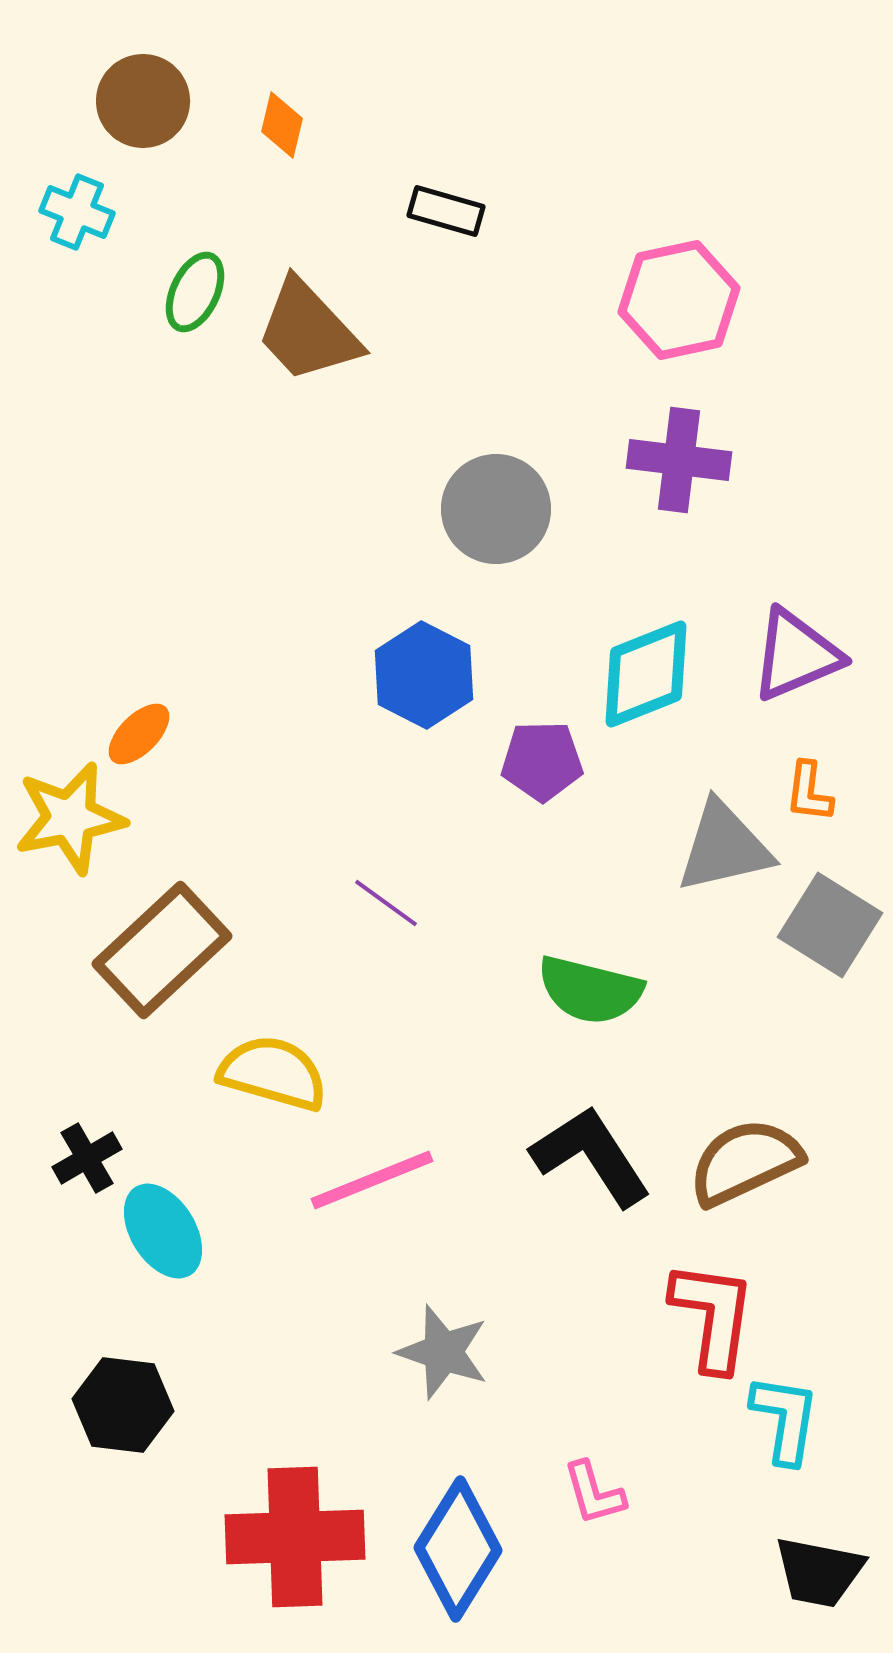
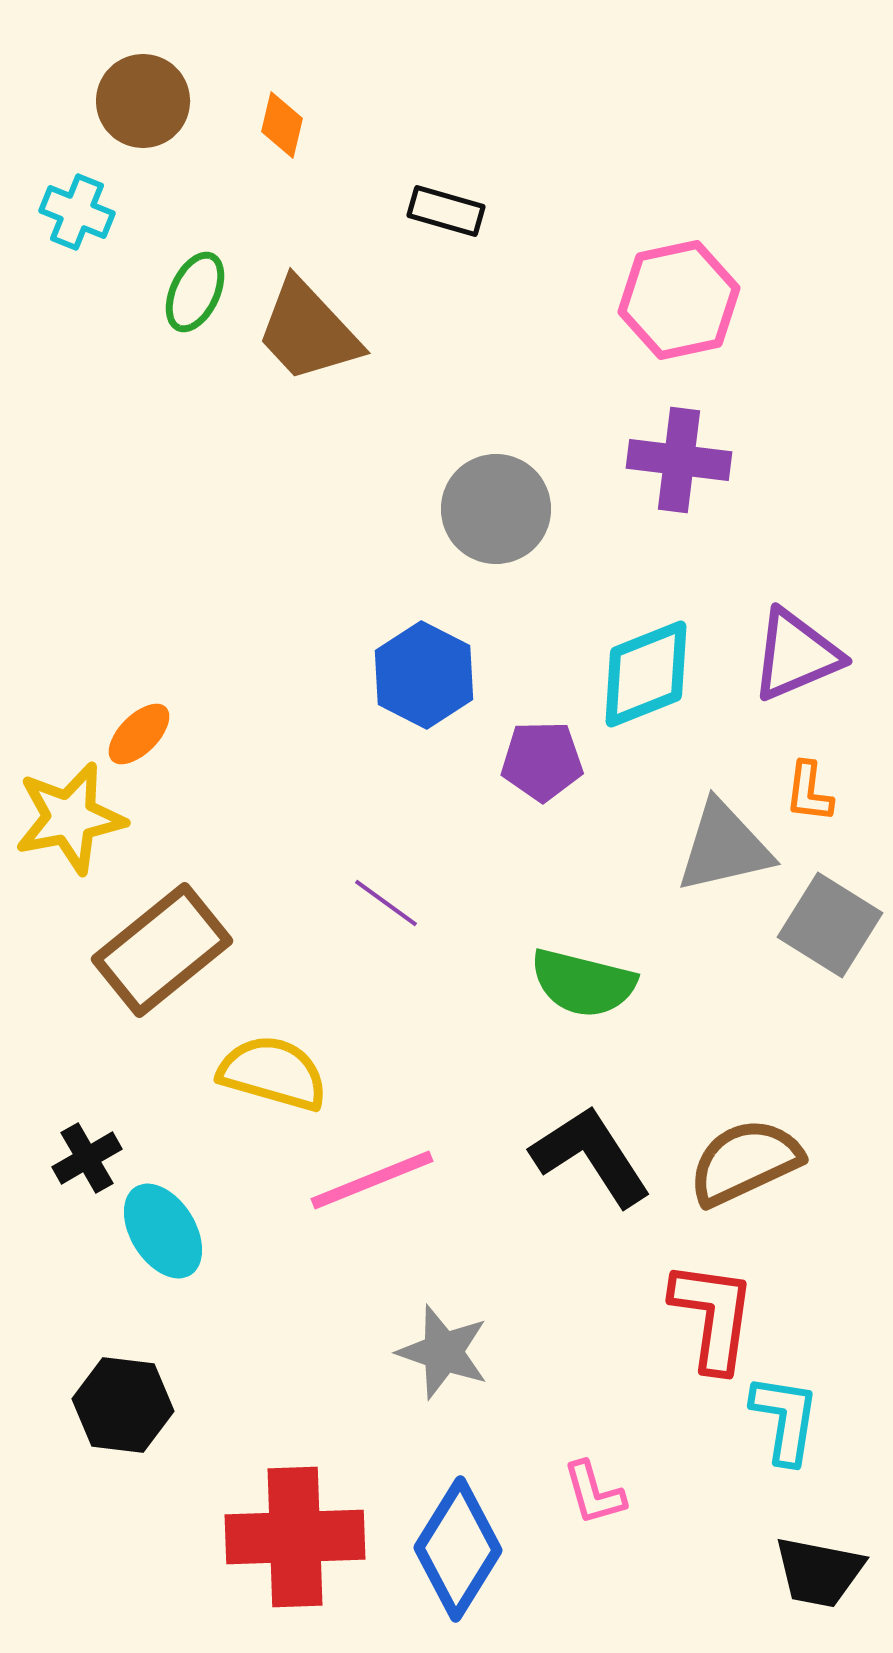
brown rectangle: rotated 4 degrees clockwise
green semicircle: moved 7 px left, 7 px up
